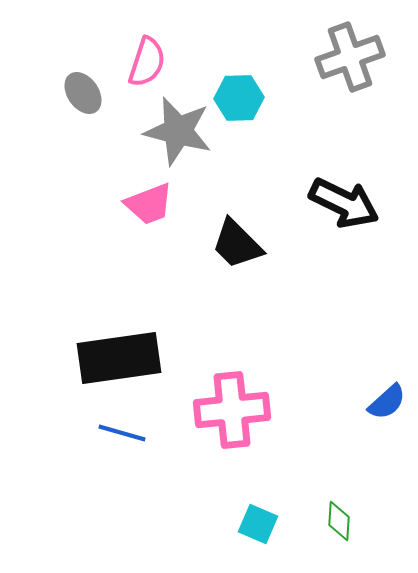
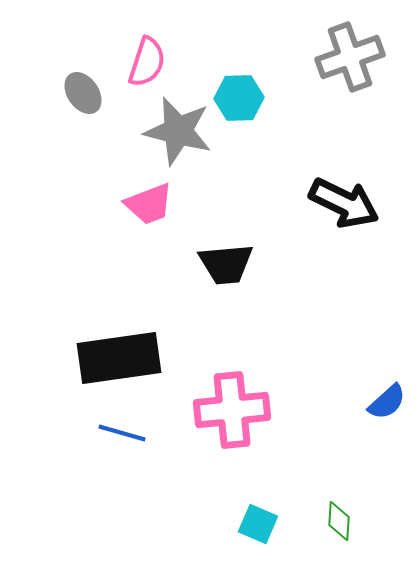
black trapezoid: moved 11 px left, 20 px down; rotated 50 degrees counterclockwise
